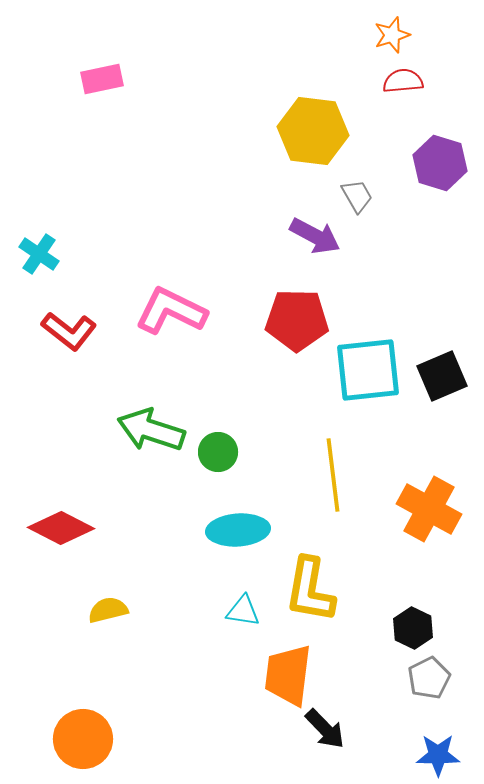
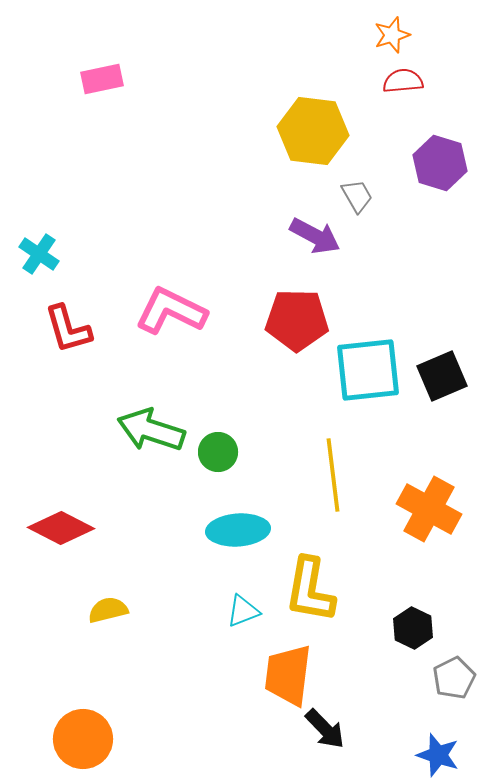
red L-shape: moved 1 px left, 2 px up; rotated 36 degrees clockwise
cyan triangle: rotated 30 degrees counterclockwise
gray pentagon: moved 25 px right
blue star: rotated 18 degrees clockwise
